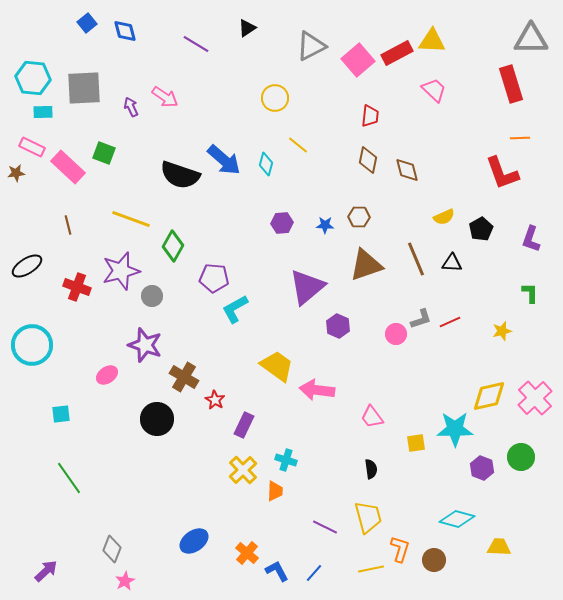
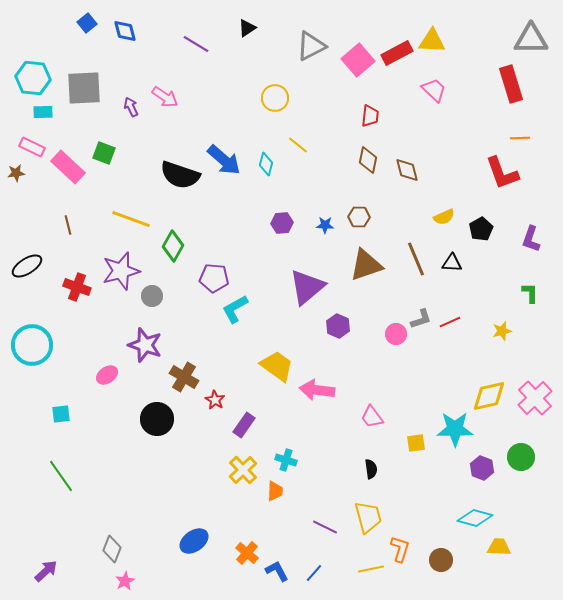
purple rectangle at (244, 425): rotated 10 degrees clockwise
green line at (69, 478): moved 8 px left, 2 px up
cyan diamond at (457, 519): moved 18 px right, 1 px up
brown circle at (434, 560): moved 7 px right
